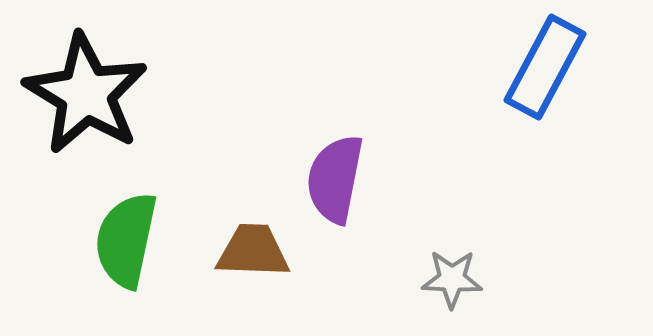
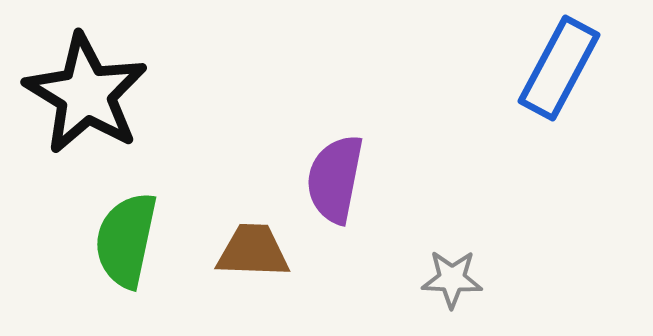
blue rectangle: moved 14 px right, 1 px down
